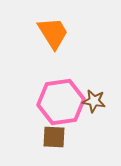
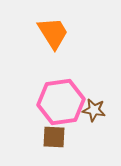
brown star: moved 9 px down
